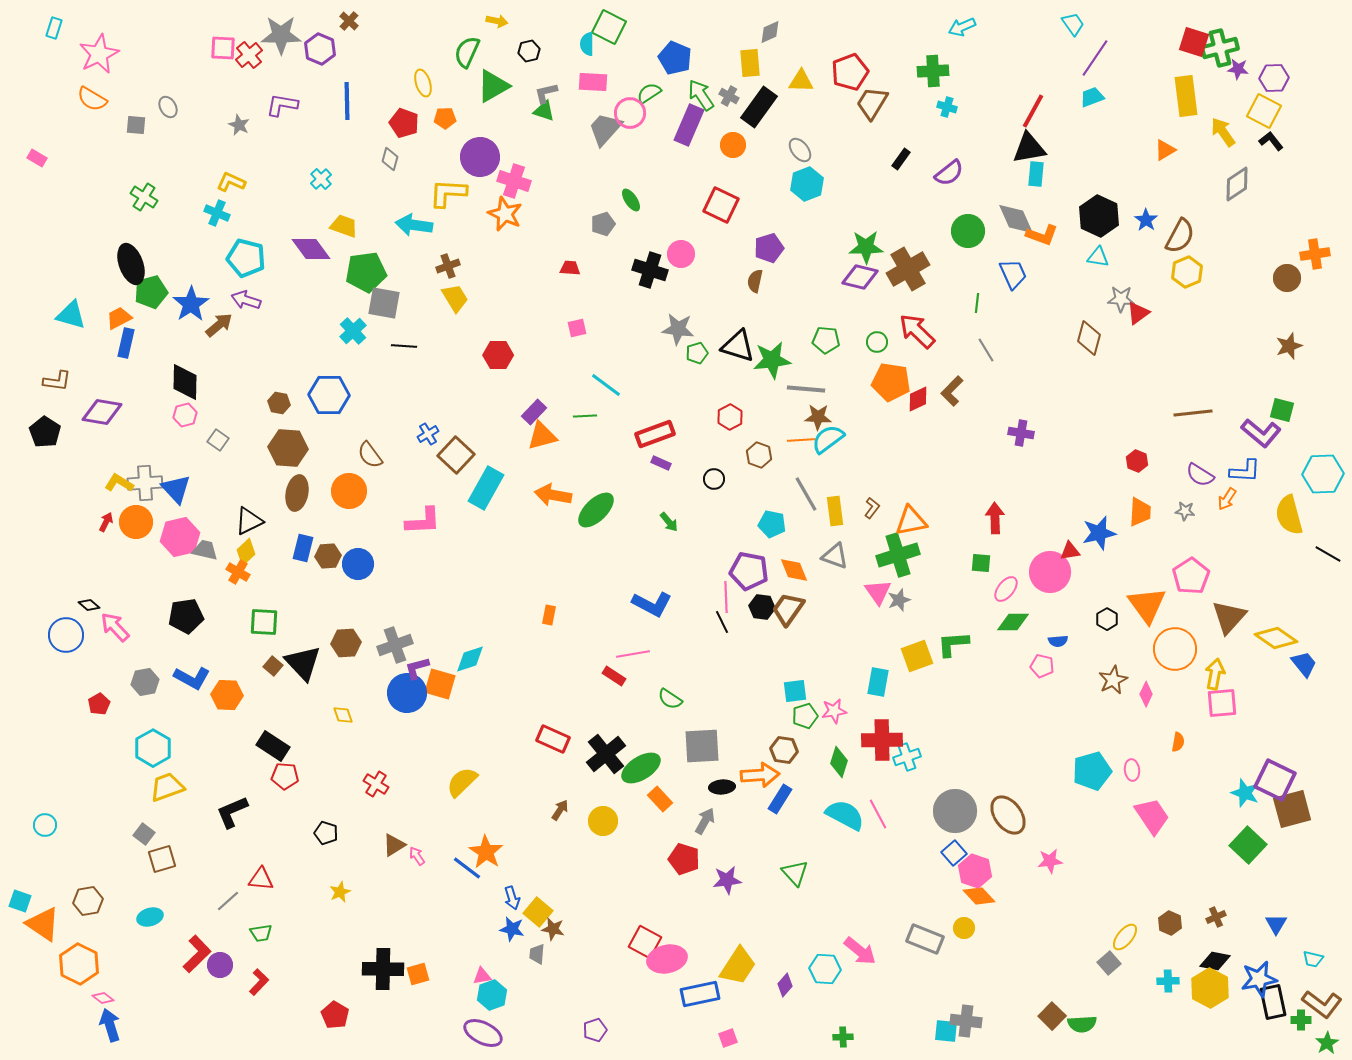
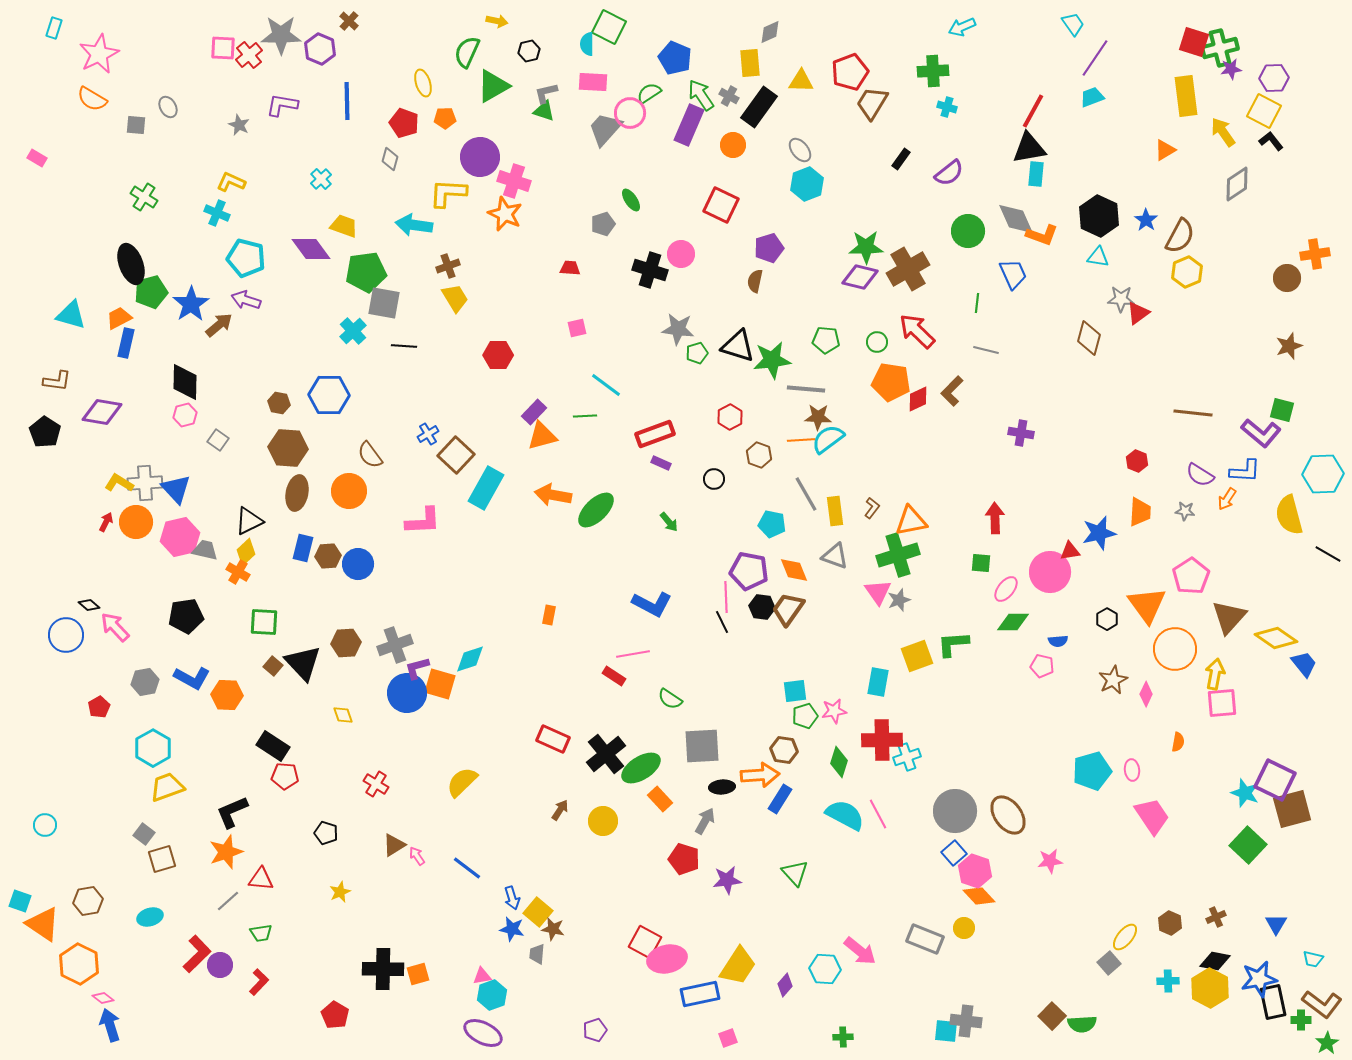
purple star at (1238, 69): moved 7 px left; rotated 15 degrees counterclockwise
gray line at (986, 350): rotated 45 degrees counterclockwise
brown line at (1193, 413): rotated 12 degrees clockwise
red pentagon at (99, 704): moved 3 px down
orange star at (486, 852): moved 260 px left; rotated 20 degrees clockwise
